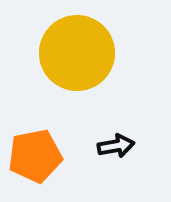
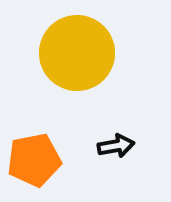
orange pentagon: moved 1 px left, 4 px down
